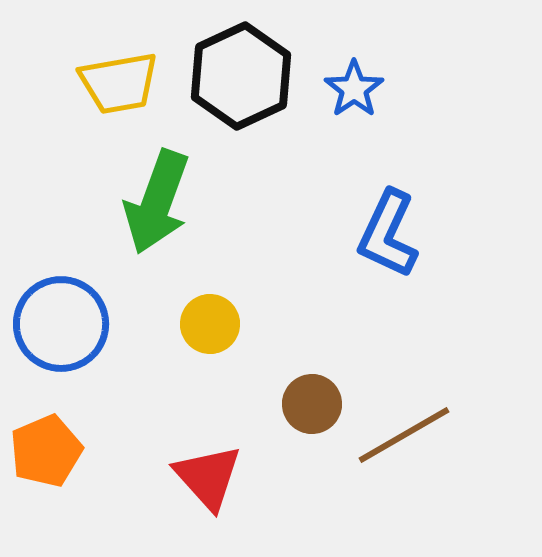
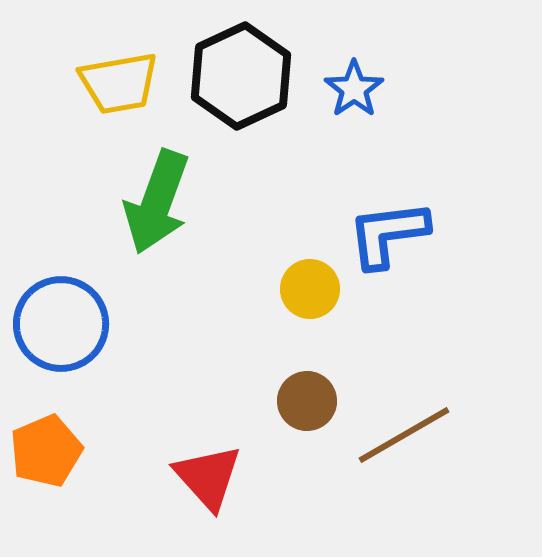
blue L-shape: rotated 58 degrees clockwise
yellow circle: moved 100 px right, 35 px up
brown circle: moved 5 px left, 3 px up
